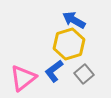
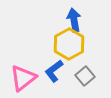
blue arrow: rotated 50 degrees clockwise
yellow hexagon: rotated 12 degrees counterclockwise
gray square: moved 1 px right, 2 px down
